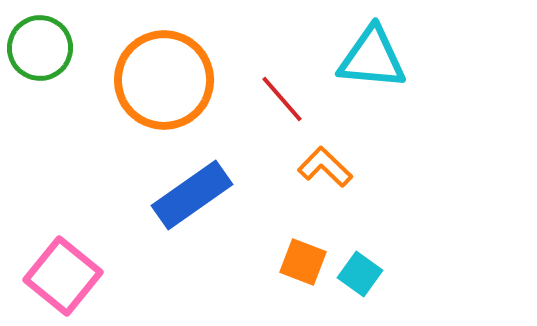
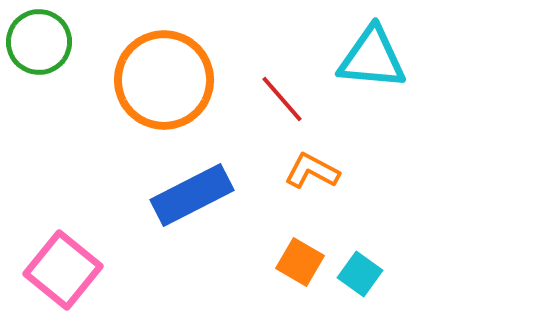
green circle: moved 1 px left, 6 px up
orange L-shape: moved 13 px left, 4 px down; rotated 16 degrees counterclockwise
blue rectangle: rotated 8 degrees clockwise
orange square: moved 3 px left; rotated 9 degrees clockwise
pink square: moved 6 px up
